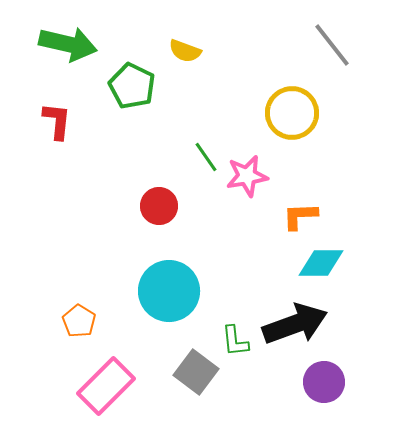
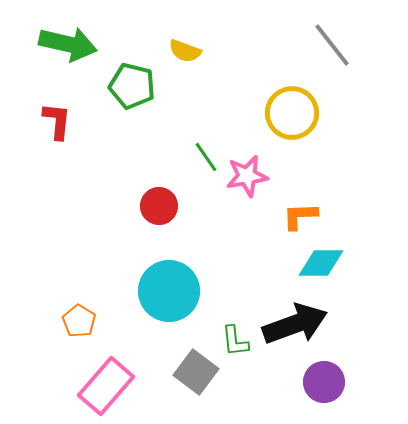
green pentagon: rotated 12 degrees counterclockwise
pink rectangle: rotated 4 degrees counterclockwise
